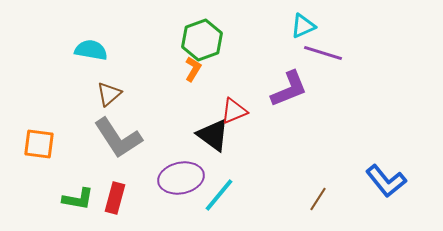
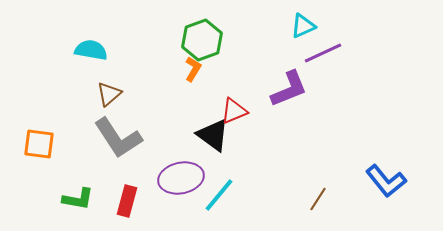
purple line: rotated 42 degrees counterclockwise
red rectangle: moved 12 px right, 3 px down
